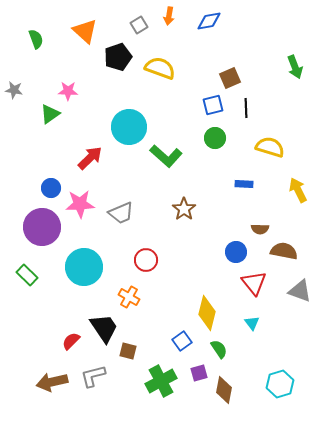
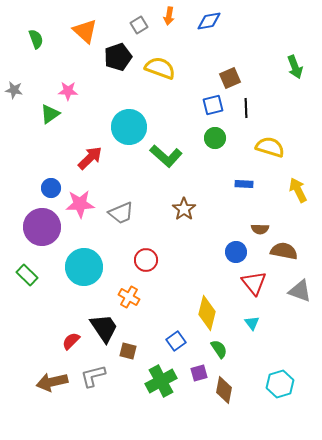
blue square at (182, 341): moved 6 px left
